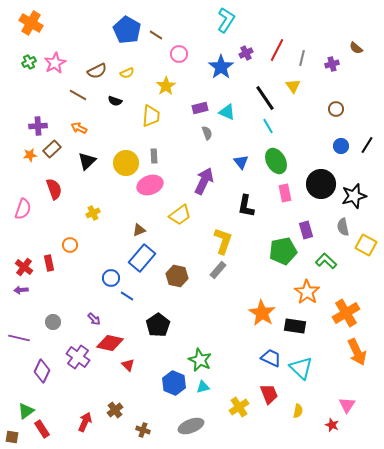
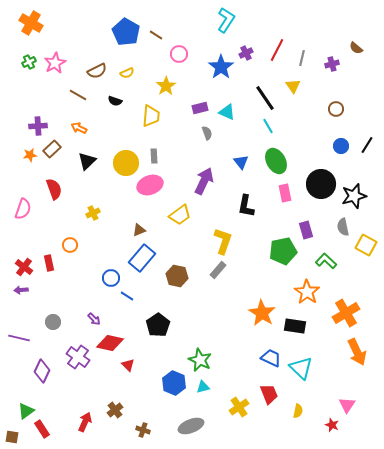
blue pentagon at (127, 30): moved 1 px left, 2 px down
